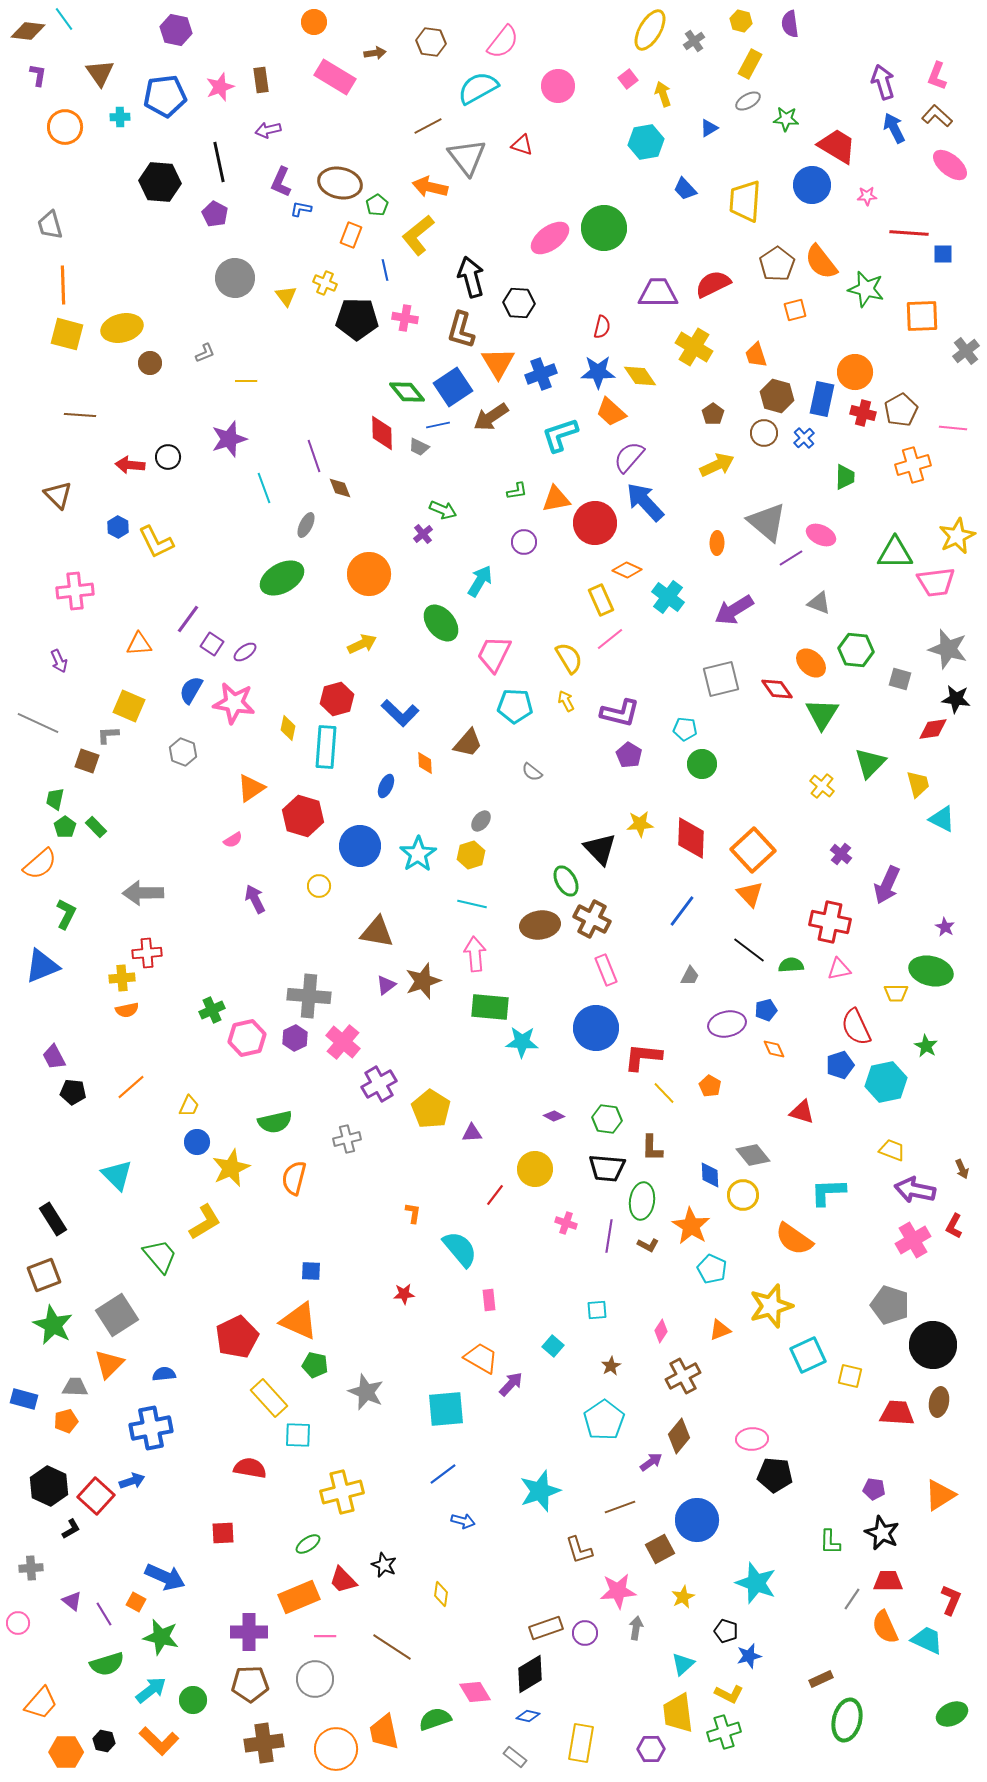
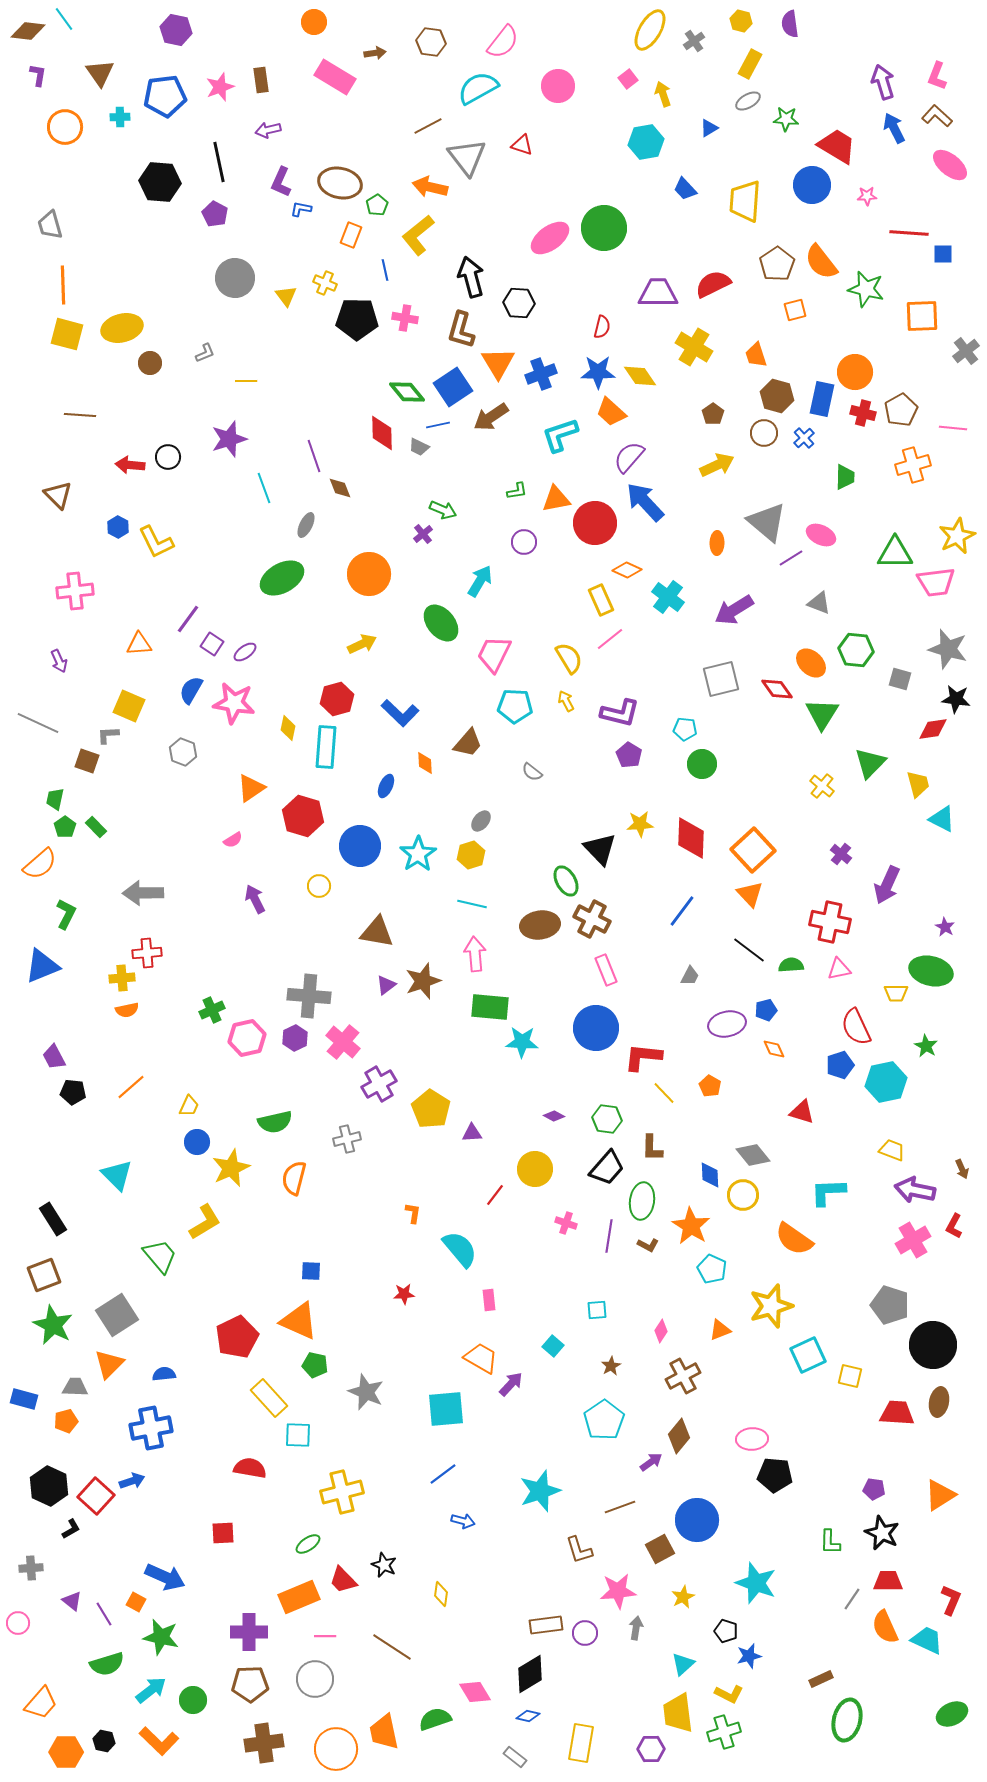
black trapezoid at (607, 1168): rotated 54 degrees counterclockwise
brown rectangle at (546, 1628): moved 3 px up; rotated 12 degrees clockwise
